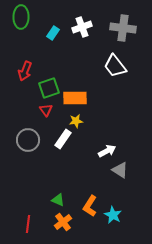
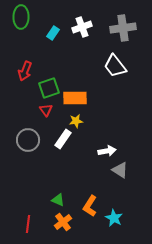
gray cross: rotated 15 degrees counterclockwise
white arrow: rotated 18 degrees clockwise
cyan star: moved 1 px right, 3 px down
